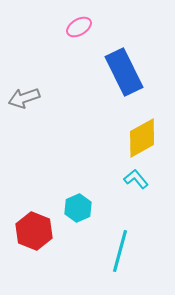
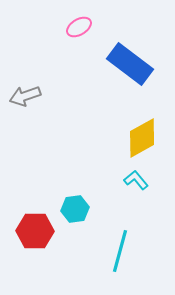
blue rectangle: moved 6 px right, 8 px up; rotated 27 degrees counterclockwise
gray arrow: moved 1 px right, 2 px up
cyan L-shape: moved 1 px down
cyan hexagon: moved 3 px left, 1 px down; rotated 16 degrees clockwise
red hexagon: moved 1 px right; rotated 21 degrees counterclockwise
